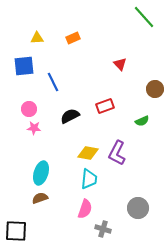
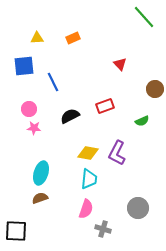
pink semicircle: moved 1 px right
